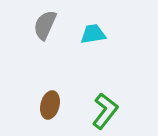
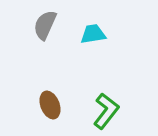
brown ellipse: rotated 36 degrees counterclockwise
green L-shape: moved 1 px right
